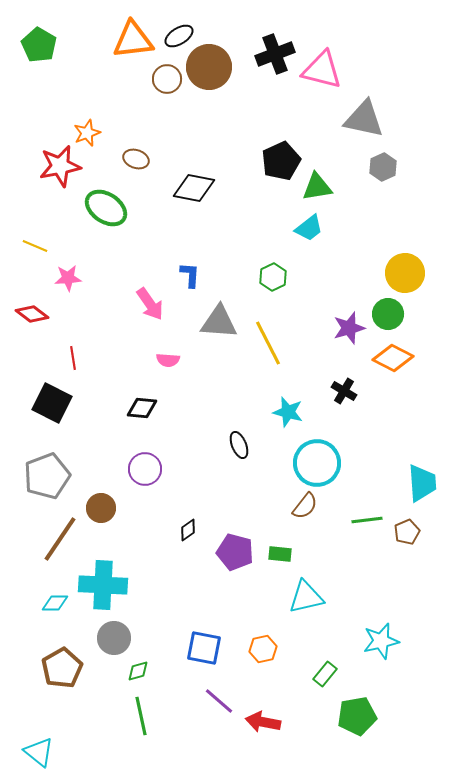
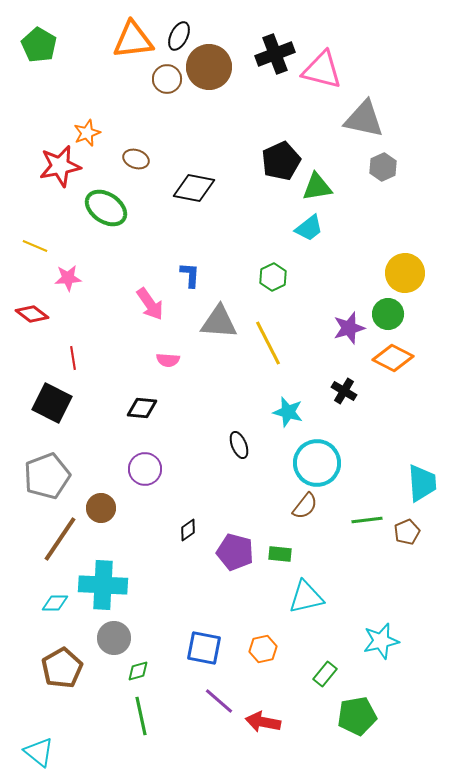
black ellipse at (179, 36): rotated 32 degrees counterclockwise
